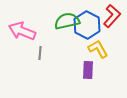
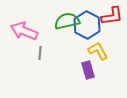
red L-shape: rotated 40 degrees clockwise
pink arrow: moved 2 px right
yellow L-shape: moved 2 px down
purple rectangle: rotated 18 degrees counterclockwise
